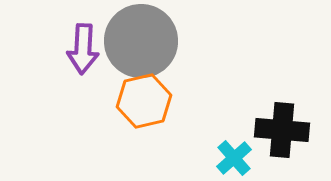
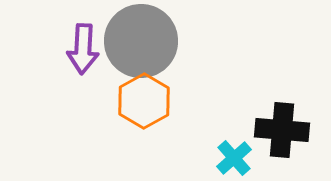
orange hexagon: rotated 16 degrees counterclockwise
